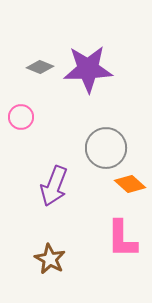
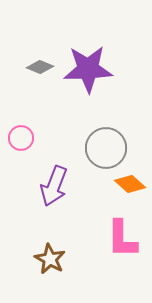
pink circle: moved 21 px down
